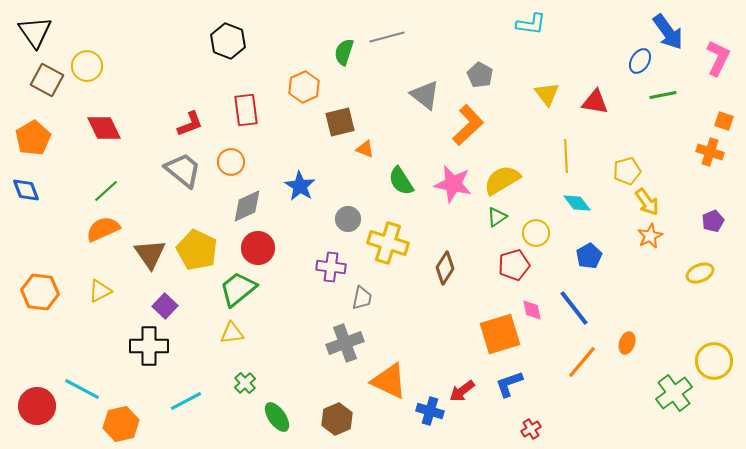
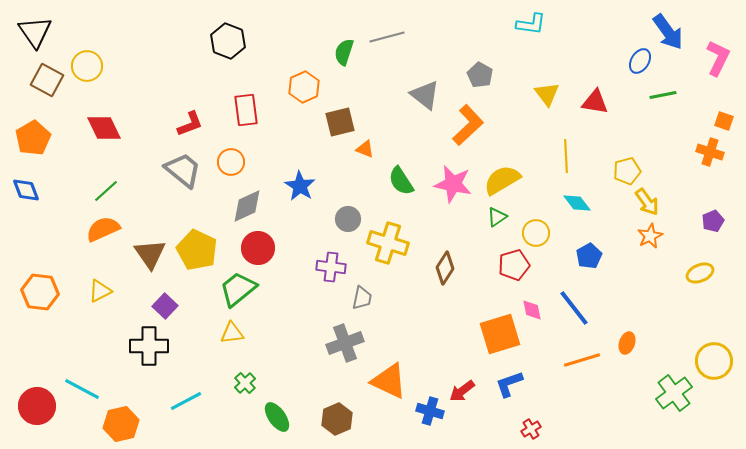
orange line at (582, 362): moved 2 px up; rotated 33 degrees clockwise
